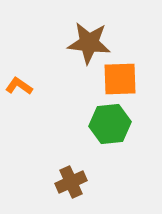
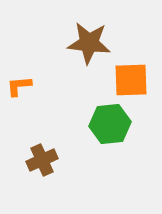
orange square: moved 11 px right, 1 px down
orange L-shape: rotated 40 degrees counterclockwise
brown cross: moved 29 px left, 22 px up
